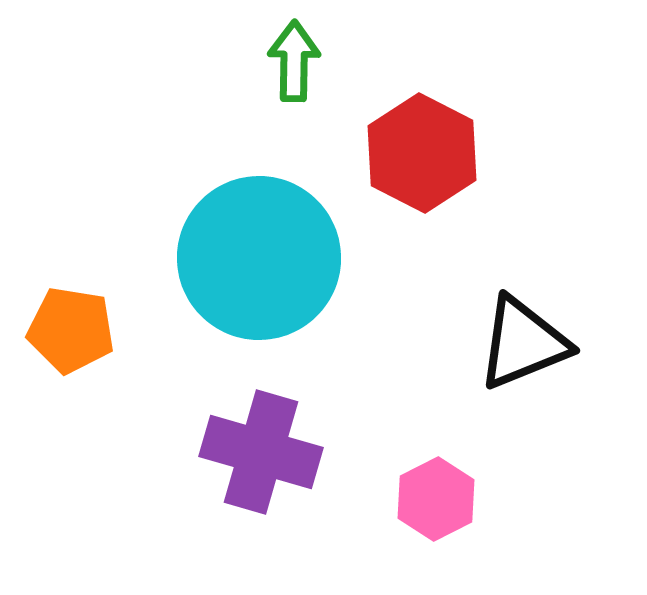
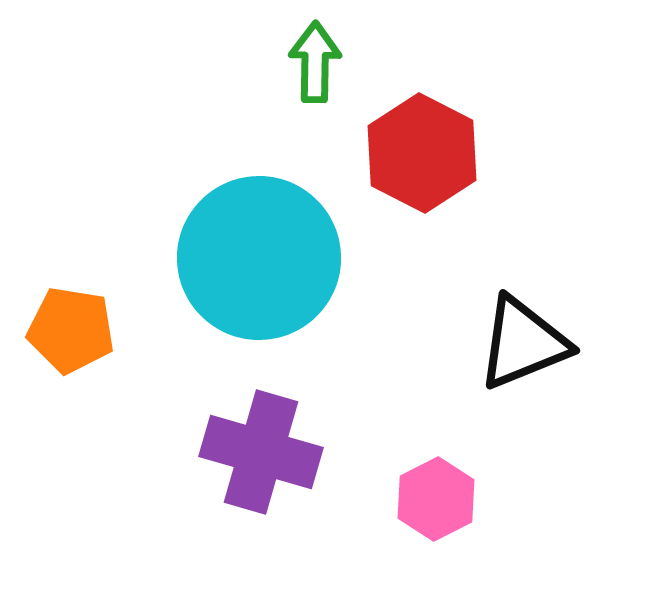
green arrow: moved 21 px right, 1 px down
